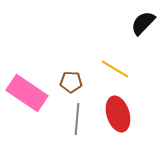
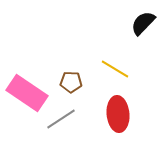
red ellipse: rotated 12 degrees clockwise
gray line: moved 16 px left; rotated 52 degrees clockwise
